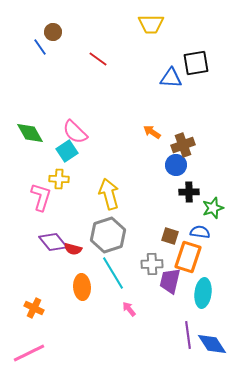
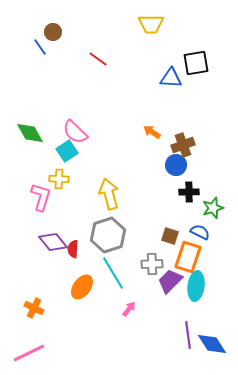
blue semicircle: rotated 18 degrees clockwise
red semicircle: rotated 78 degrees clockwise
purple trapezoid: rotated 32 degrees clockwise
orange ellipse: rotated 40 degrees clockwise
cyan ellipse: moved 7 px left, 7 px up
pink arrow: rotated 77 degrees clockwise
